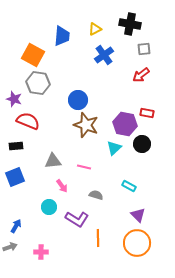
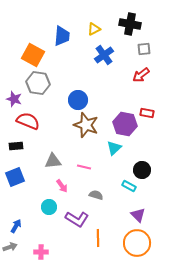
yellow triangle: moved 1 px left
black circle: moved 26 px down
